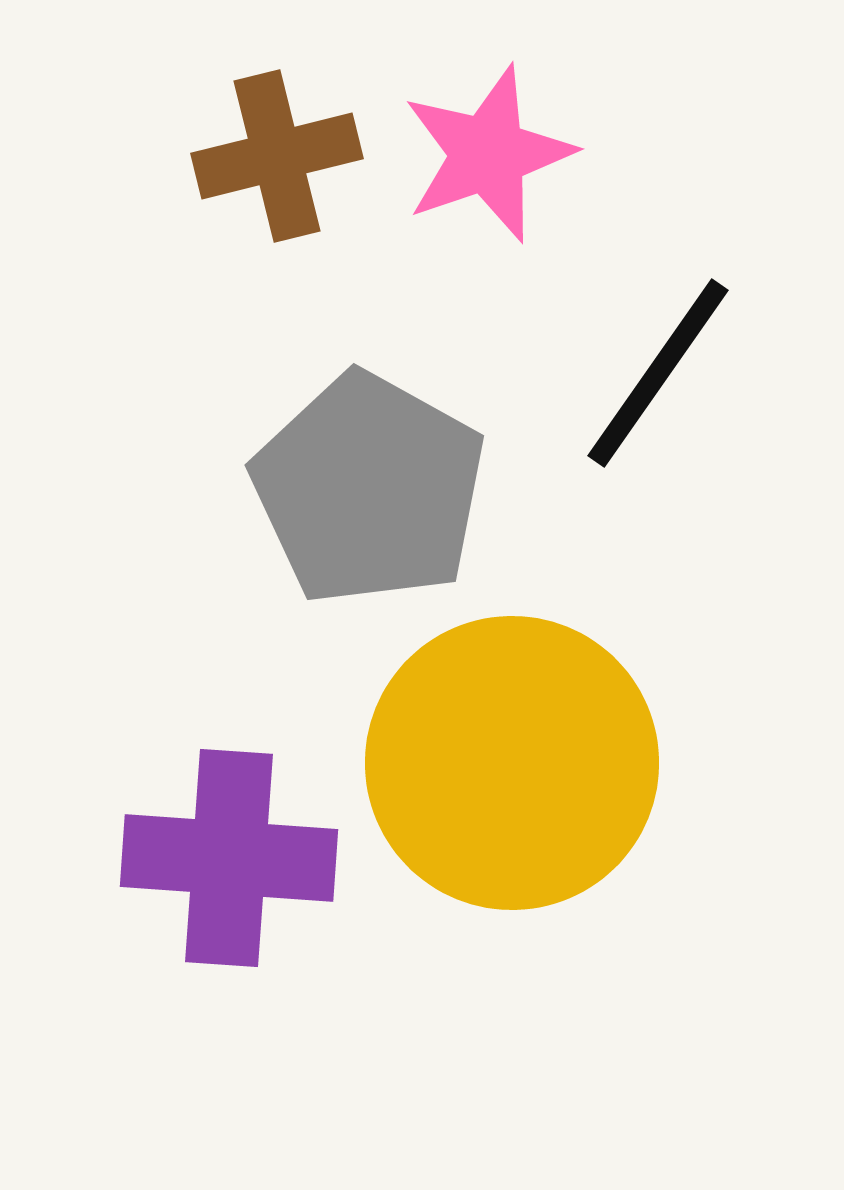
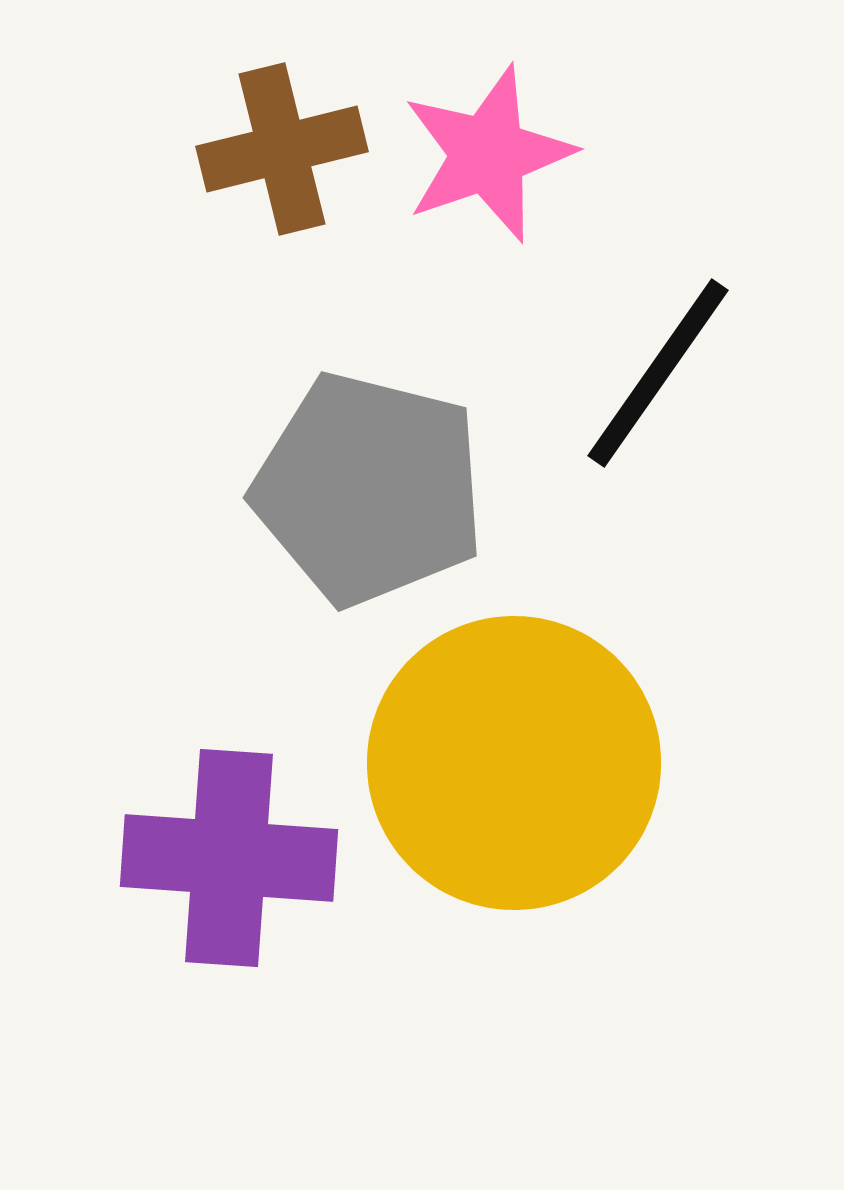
brown cross: moved 5 px right, 7 px up
gray pentagon: rotated 15 degrees counterclockwise
yellow circle: moved 2 px right
